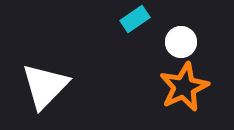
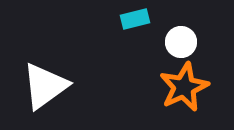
cyan rectangle: rotated 20 degrees clockwise
white triangle: rotated 10 degrees clockwise
